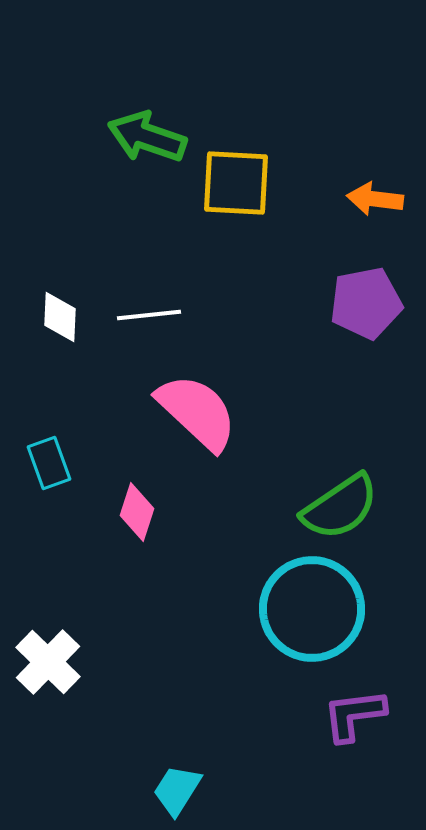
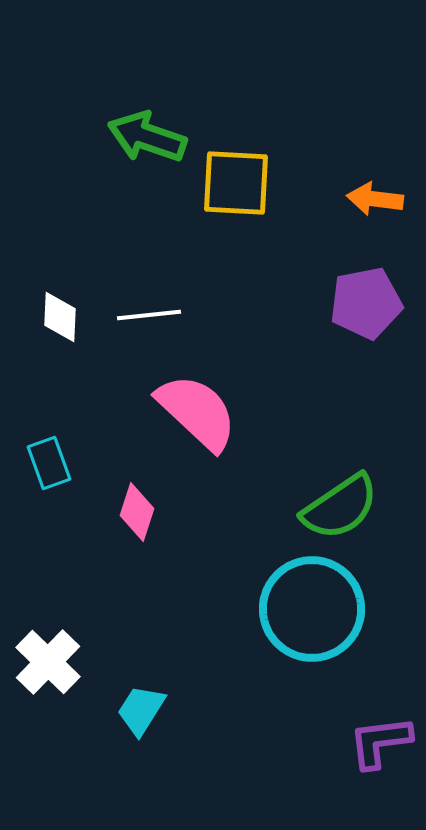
purple L-shape: moved 26 px right, 27 px down
cyan trapezoid: moved 36 px left, 80 px up
